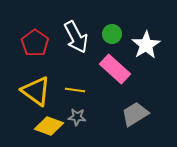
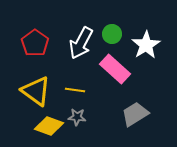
white arrow: moved 5 px right, 6 px down; rotated 56 degrees clockwise
